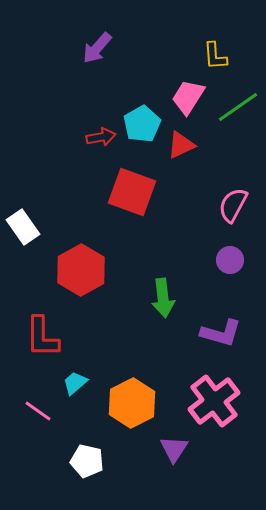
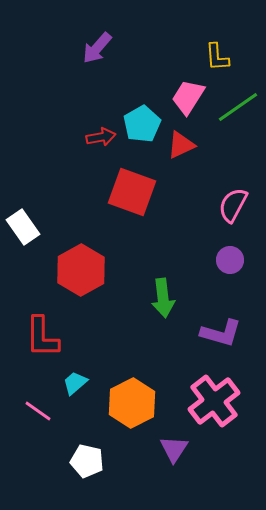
yellow L-shape: moved 2 px right, 1 px down
